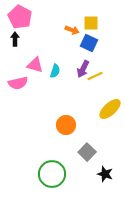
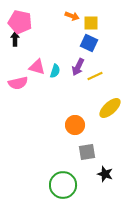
pink pentagon: moved 5 px down; rotated 15 degrees counterclockwise
orange arrow: moved 14 px up
pink triangle: moved 2 px right, 2 px down
purple arrow: moved 5 px left, 2 px up
yellow ellipse: moved 1 px up
orange circle: moved 9 px right
gray square: rotated 36 degrees clockwise
green circle: moved 11 px right, 11 px down
